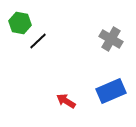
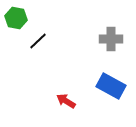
green hexagon: moved 4 px left, 5 px up
gray cross: rotated 30 degrees counterclockwise
blue rectangle: moved 5 px up; rotated 52 degrees clockwise
